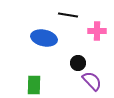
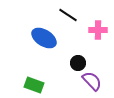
black line: rotated 24 degrees clockwise
pink cross: moved 1 px right, 1 px up
blue ellipse: rotated 20 degrees clockwise
green rectangle: rotated 72 degrees counterclockwise
